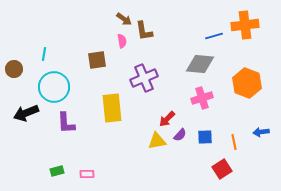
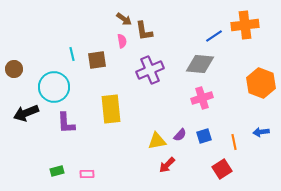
blue line: rotated 18 degrees counterclockwise
cyan line: moved 28 px right; rotated 24 degrees counterclockwise
purple cross: moved 6 px right, 8 px up
orange hexagon: moved 14 px right
yellow rectangle: moved 1 px left, 1 px down
red arrow: moved 46 px down
blue square: moved 1 px left, 1 px up; rotated 14 degrees counterclockwise
